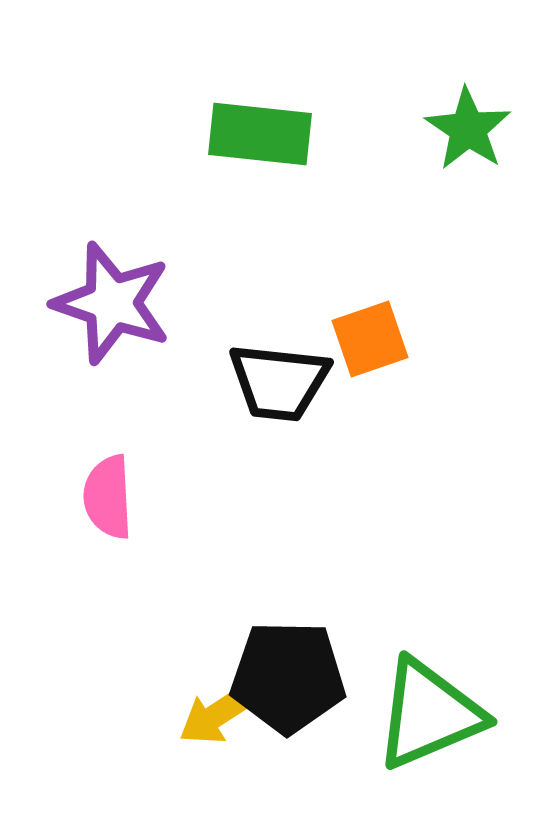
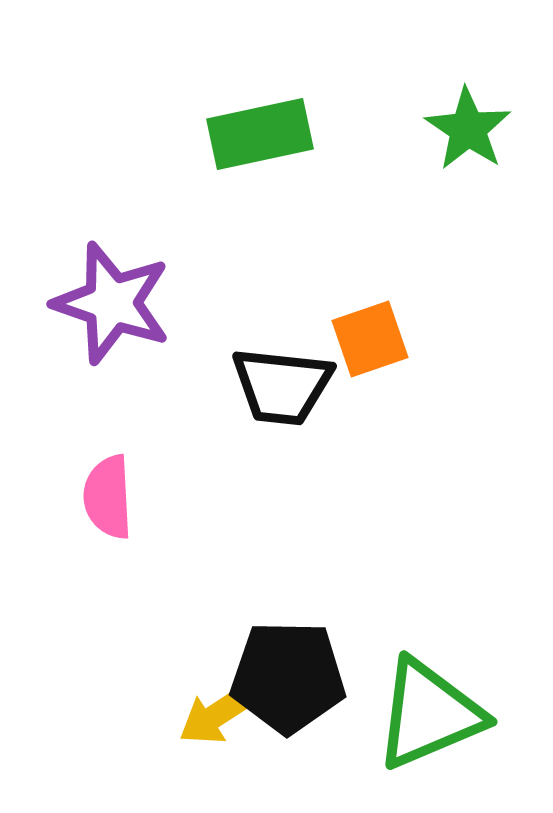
green rectangle: rotated 18 degrees counterclockwise
black trapezoid: moved 3 px right, 4 px down
